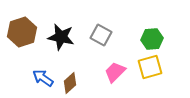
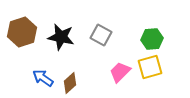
pink trapezoid: moved 5 px right
